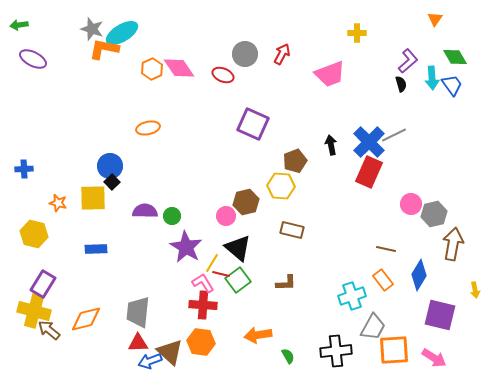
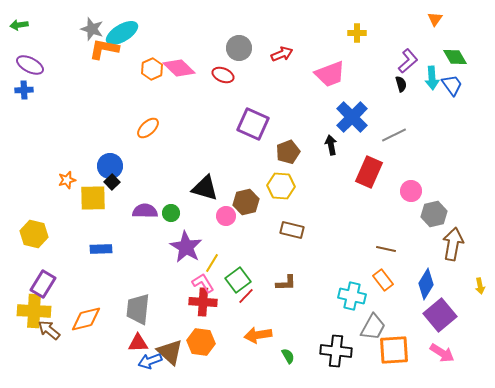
gray circle at (245, 54): moved 6 px left, 6 px up
red arrow at (282, 54): rotated 40 degrees clockwise
purple ellipse at (33, 59): moved 3 px left, 6 px down
pink diamond at (179, 68): rotated 12 degrees counterclockwise
orange ellipse at (148, 128): rotated 30 degrees counterclockwise
blue cross at (369, 142): moved 17 px left, 25 px up
brown pentagon at (295, 161): moved 7 px left, 9 px up
blue cross at (24, 169): moved 79 px up
orange star at (58, 203): moved 9 px right, 23 px up; rotated 30 degrees counterclockwise
pink circle at (411, 204): moved 13 px up
green circle at (172, 216): moved 1 px left, 3 px up
black triangle at (238, 248): moved 33 px left, 60 px up; rotated 24 degrees counterclockwise
blue rectangle at (96, 249): moved 5 px right
red line at (221, 274): moved 25 px right, 22 px down; rotated 60 degrees counterclockwise
blue diamond at (419, 275): moved 7 px right, 9 px down
yellow arrow at (475, 290): moved 5 px right, 4 px up
cyan cross at (352, 296): rotated 32 degrees clockwise
red cross at (203, 305): moved 3 px up
yellow cross at (34, 311): rotated 12 degrees counterclockwise
gray trapezoid at (138, 312): moved 3 px up
purple square at (440, 315): rotated 36 degrees clockwise
black cross at (336, 351): rotated 12 degrees clockwise
pink arrow at (434, 358): moved 8 px right, 5 px up
